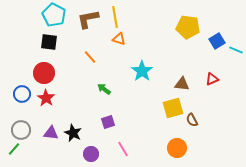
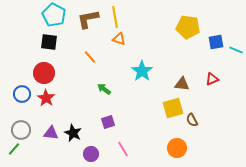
blue square: moved 1 px left, 1 px down; rotated 21 degrees clockwise
